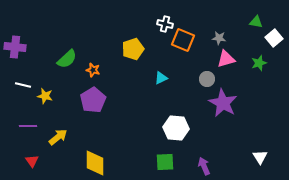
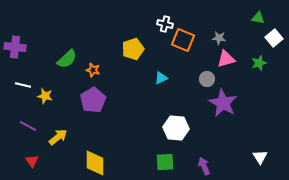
green triangle: moved 2 px right, 4 px up
purple line: rotated 30 degrees clockwise
